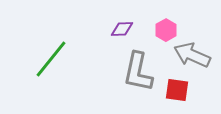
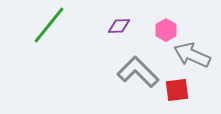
purple diamond: moved 3 px left, 3 px up
green line: moved 2 px left, 34 px up
gray L-shape: rotated 123 degrees clockwise
red square: rotated 15 degrees counterclockwise
